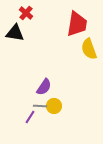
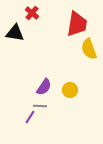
red cross: moved 6 px right
yellow circle: moved 16 px right, 16 px up
